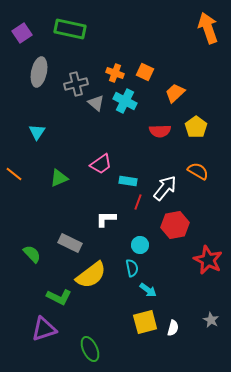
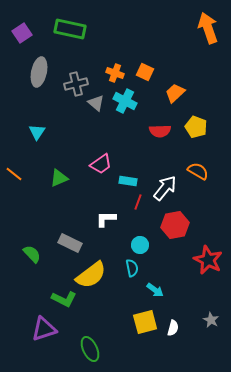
yellow pentagon: rotated 15 degrees counterclockwise
cyan arrow: moved 7 px right
green L-shape: moved 5 px right, 2 px down
